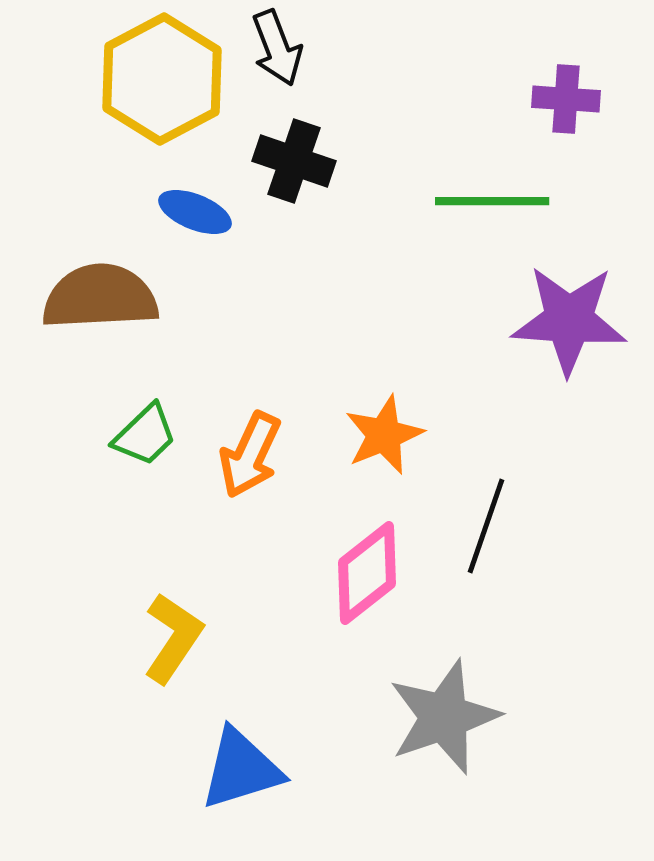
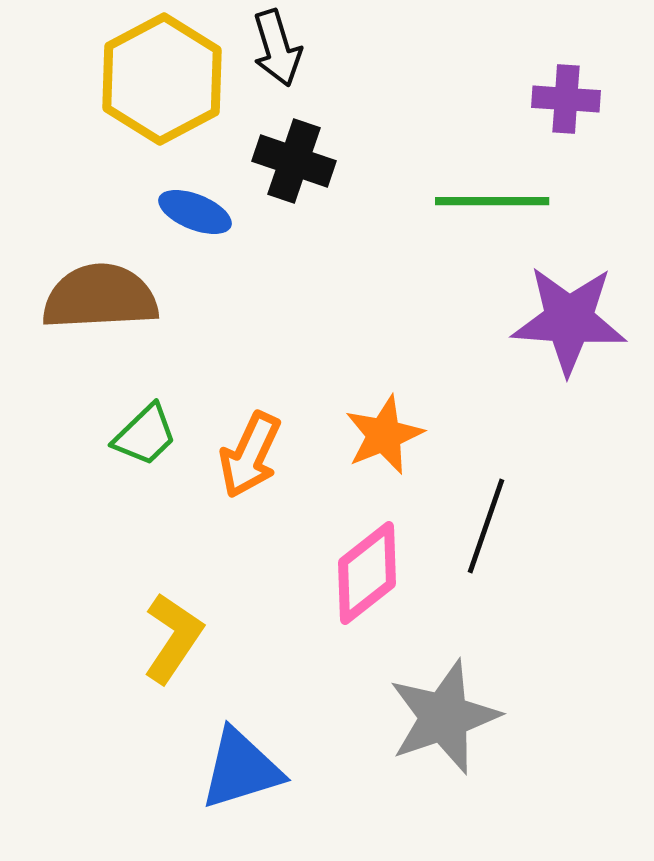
black arrow: rotated 4 degrees clockwise
